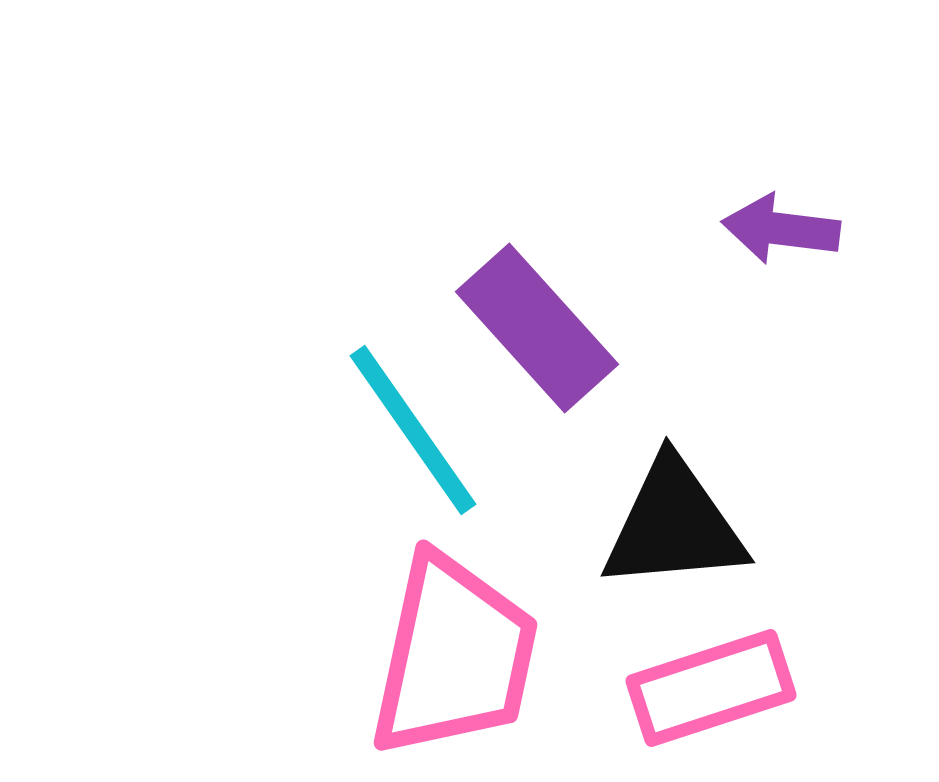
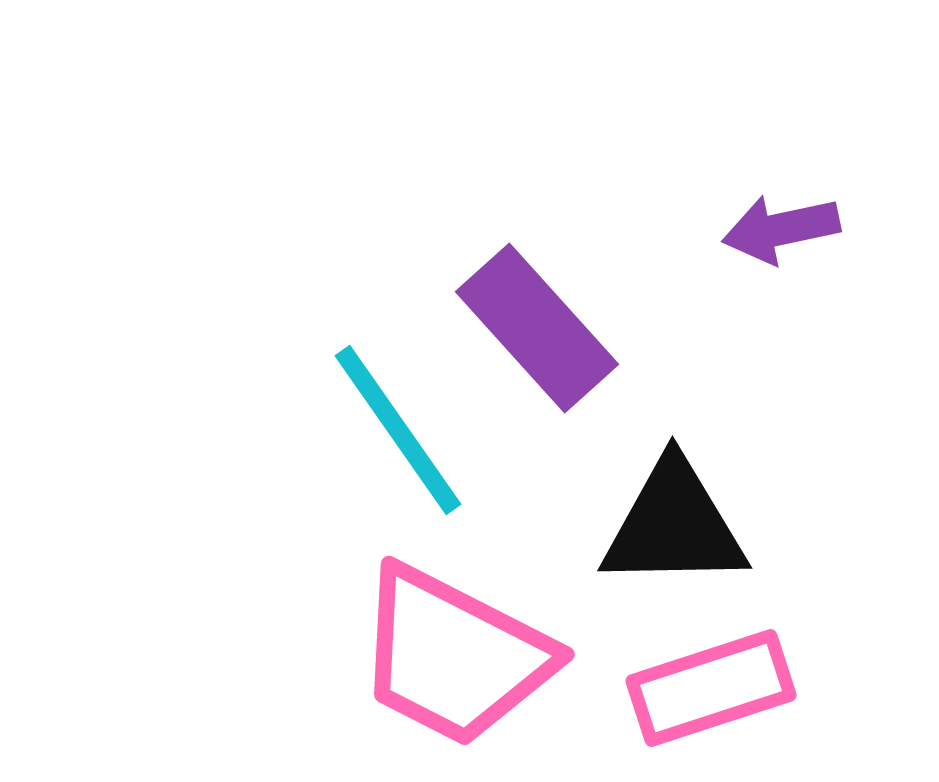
purple arrow: rotated 19 degrees counterclockwise
cyan line: moved 15 px left
black triangle: rotated 4 degrees clockwise
pink trapezoid: rotated 105 degrees clockwise
